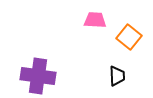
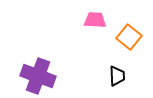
purple cross: rotated 12 degrees clockwise
